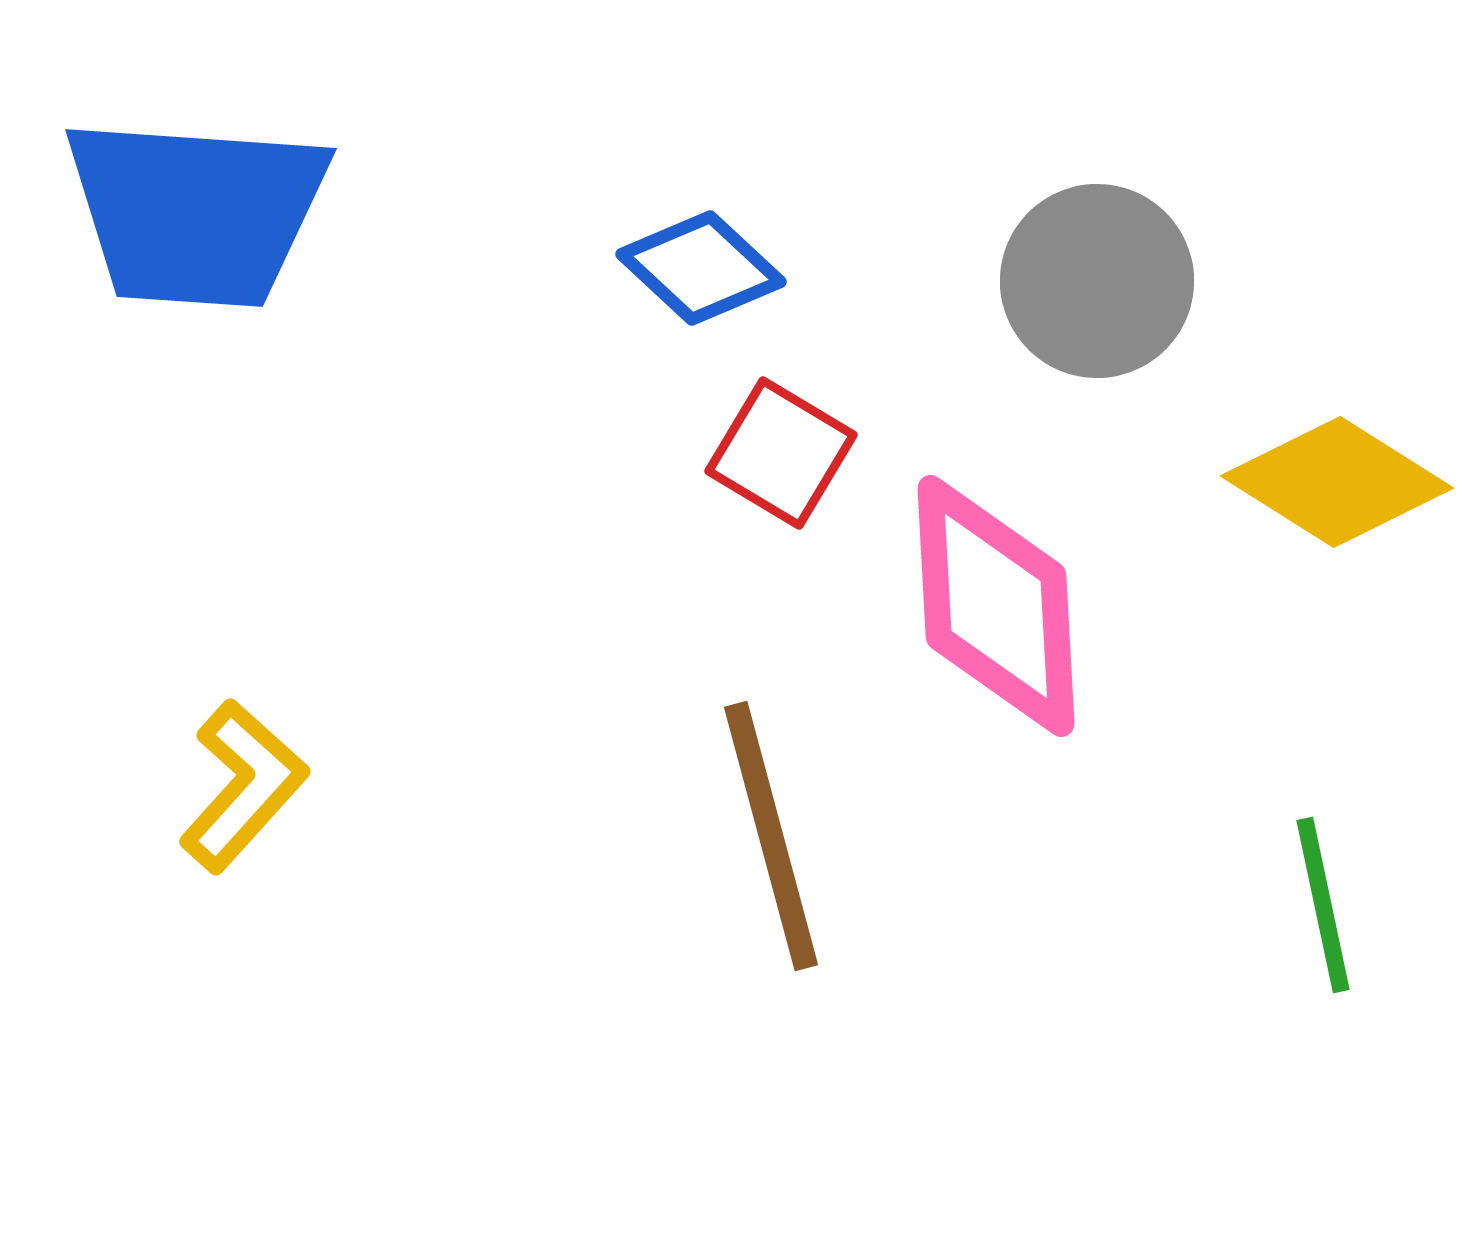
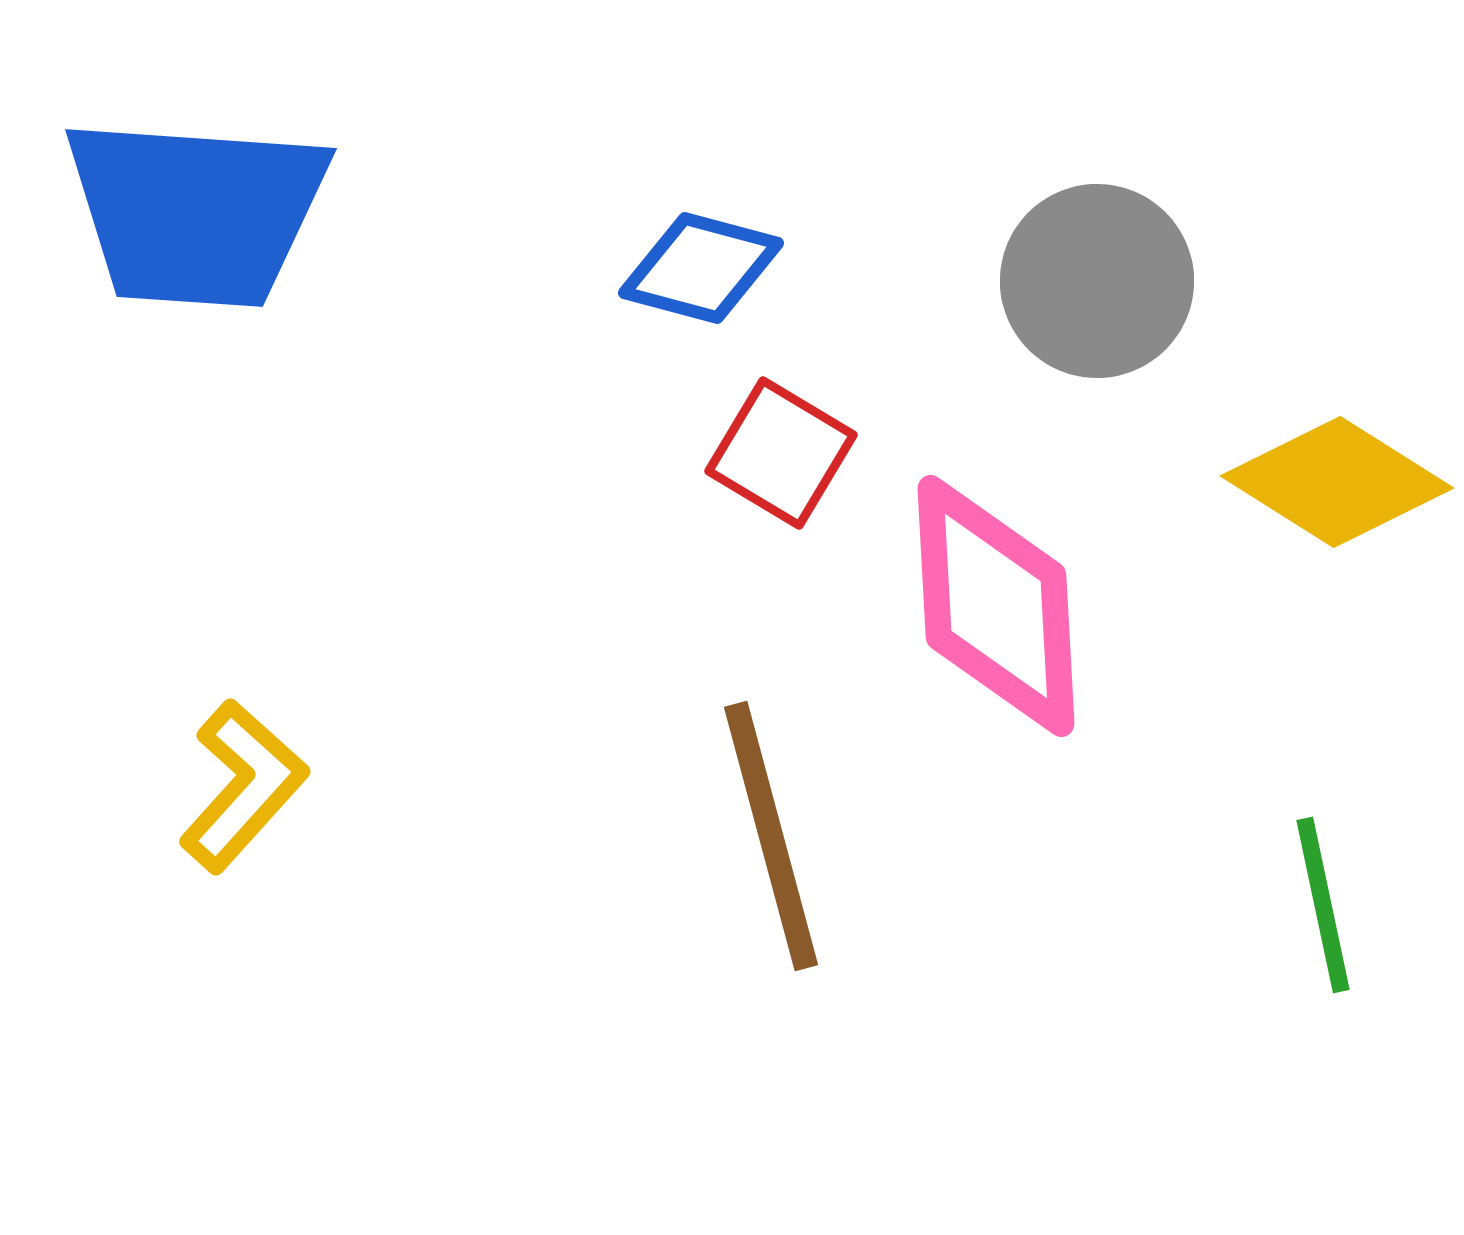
blue diamond: rotated 28 degrees counterclockwise
